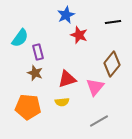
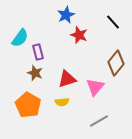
black line: rotated 56 degrees clockwise
brown diamond: moved 4 px right, 1 px up
orange pentagon: moved 2 px up; rotated 25 degrees clockwise
